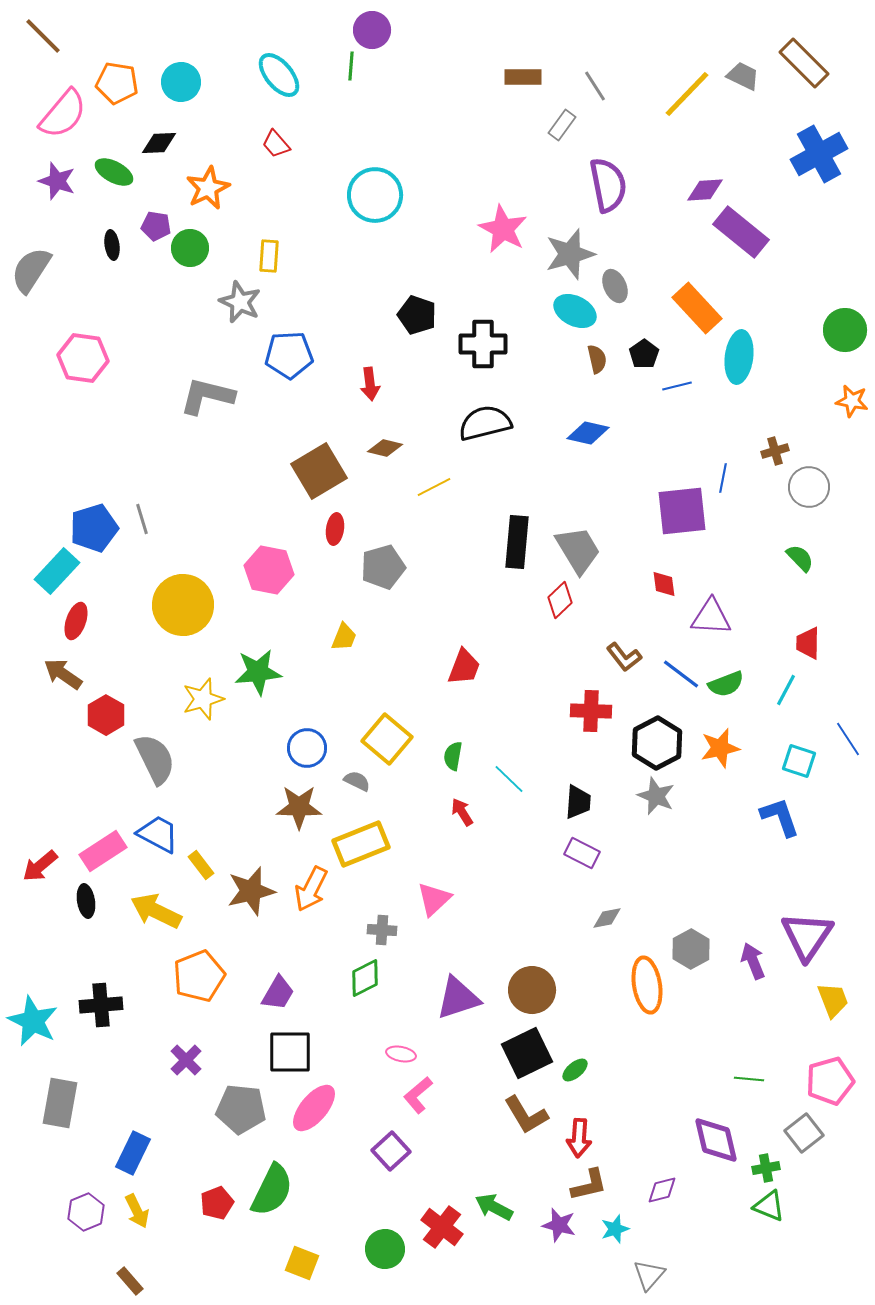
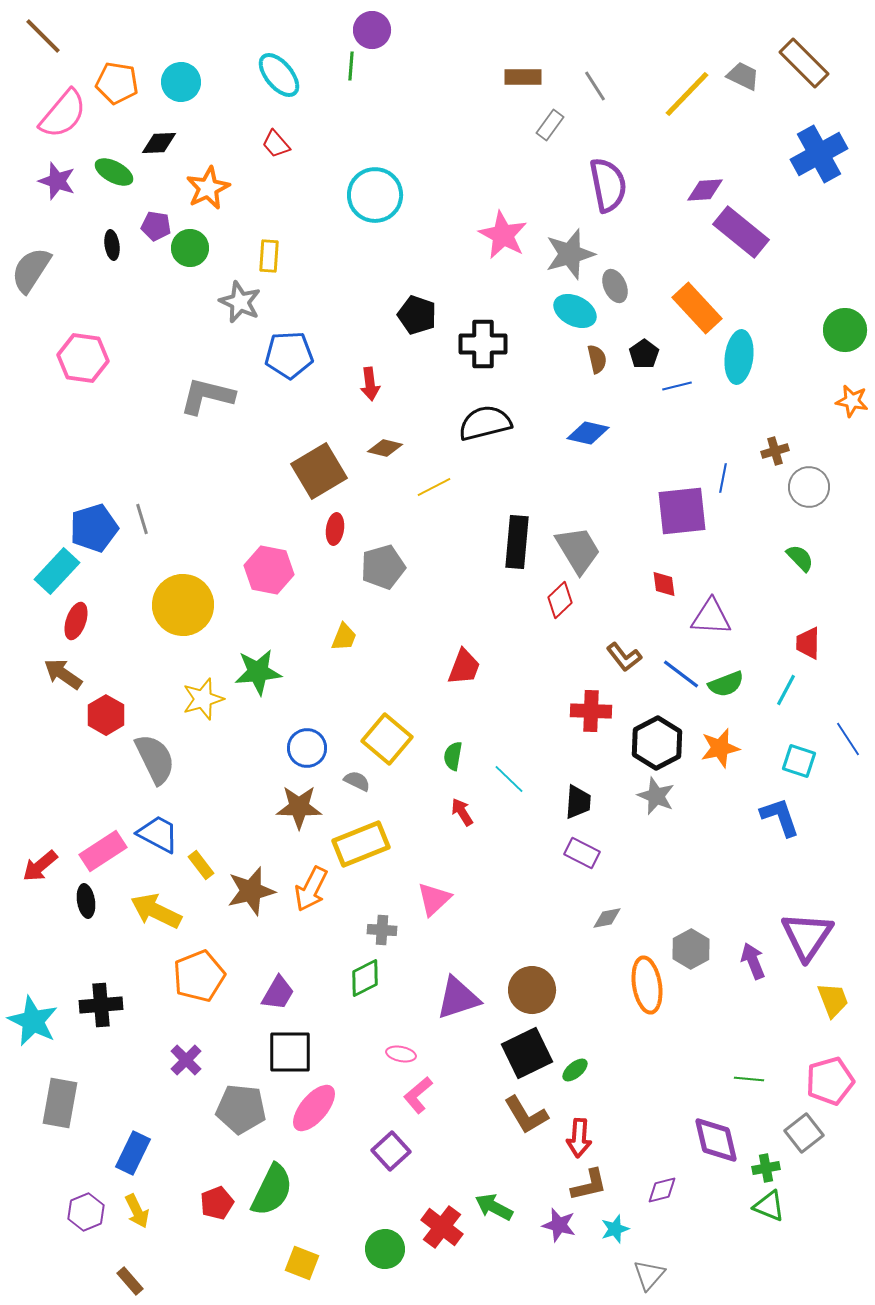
gray rectangle at (562, 125): moved 12 px left
pink star at (503, 229): moved 6 px down
